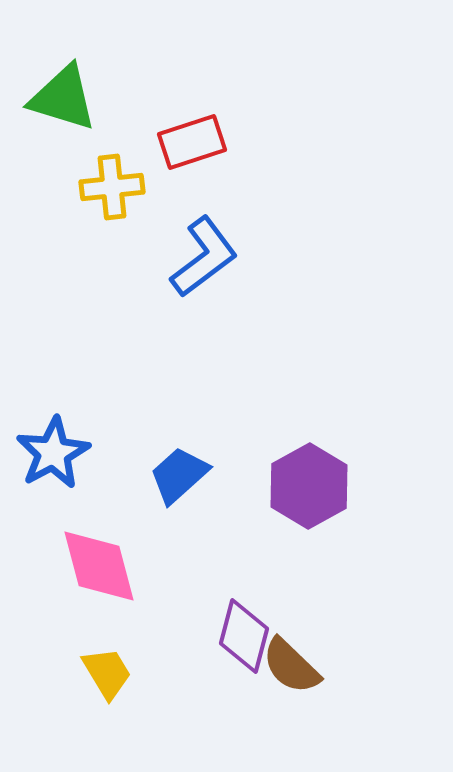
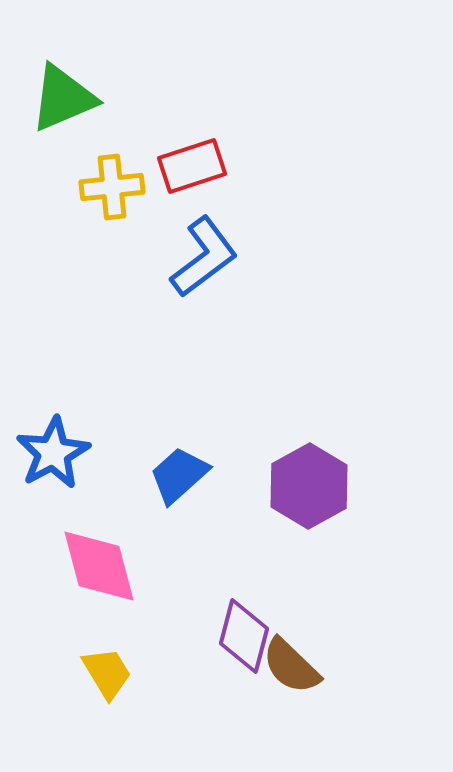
green triangle: rotated 40 degrees counterclockwise
red rectangle: moved 24 px down
